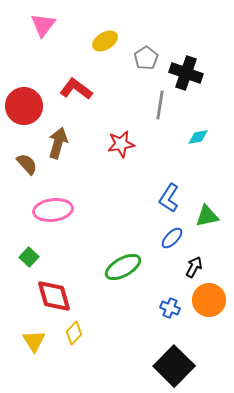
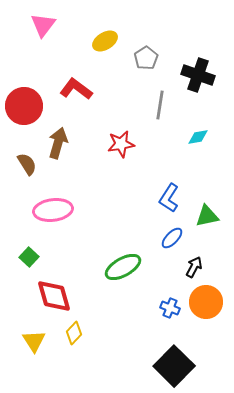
black cross: moved 12 px right, 2 px down
brown semicircle: rotated 10 degrees clockwise
orange circle: moved 3 px left, 2 px down
